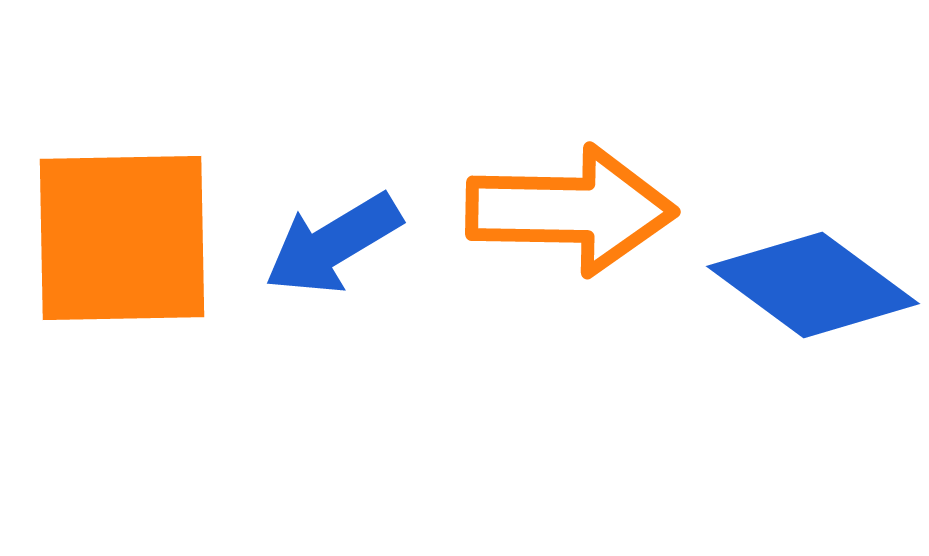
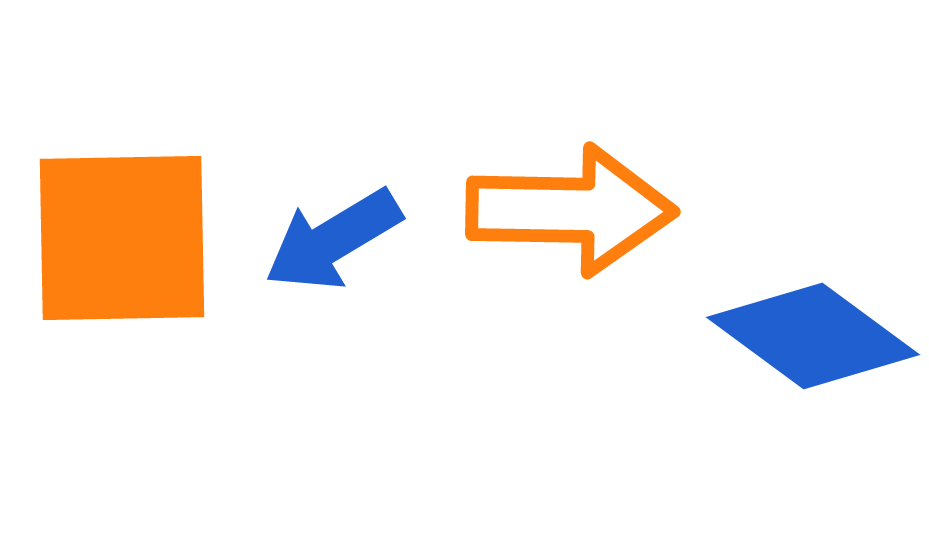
blue arrow: moved 4 px up
blue diamond: moved 51 px down
